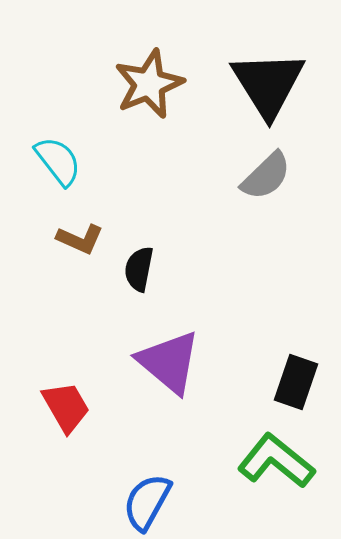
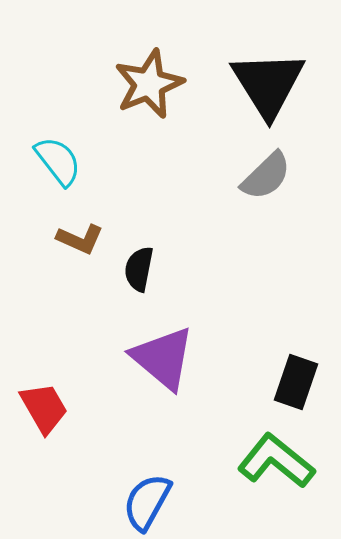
purple triangle: moved 6 px left, 4 px up
red trapezoid: moved 22 px left, 1 px down
